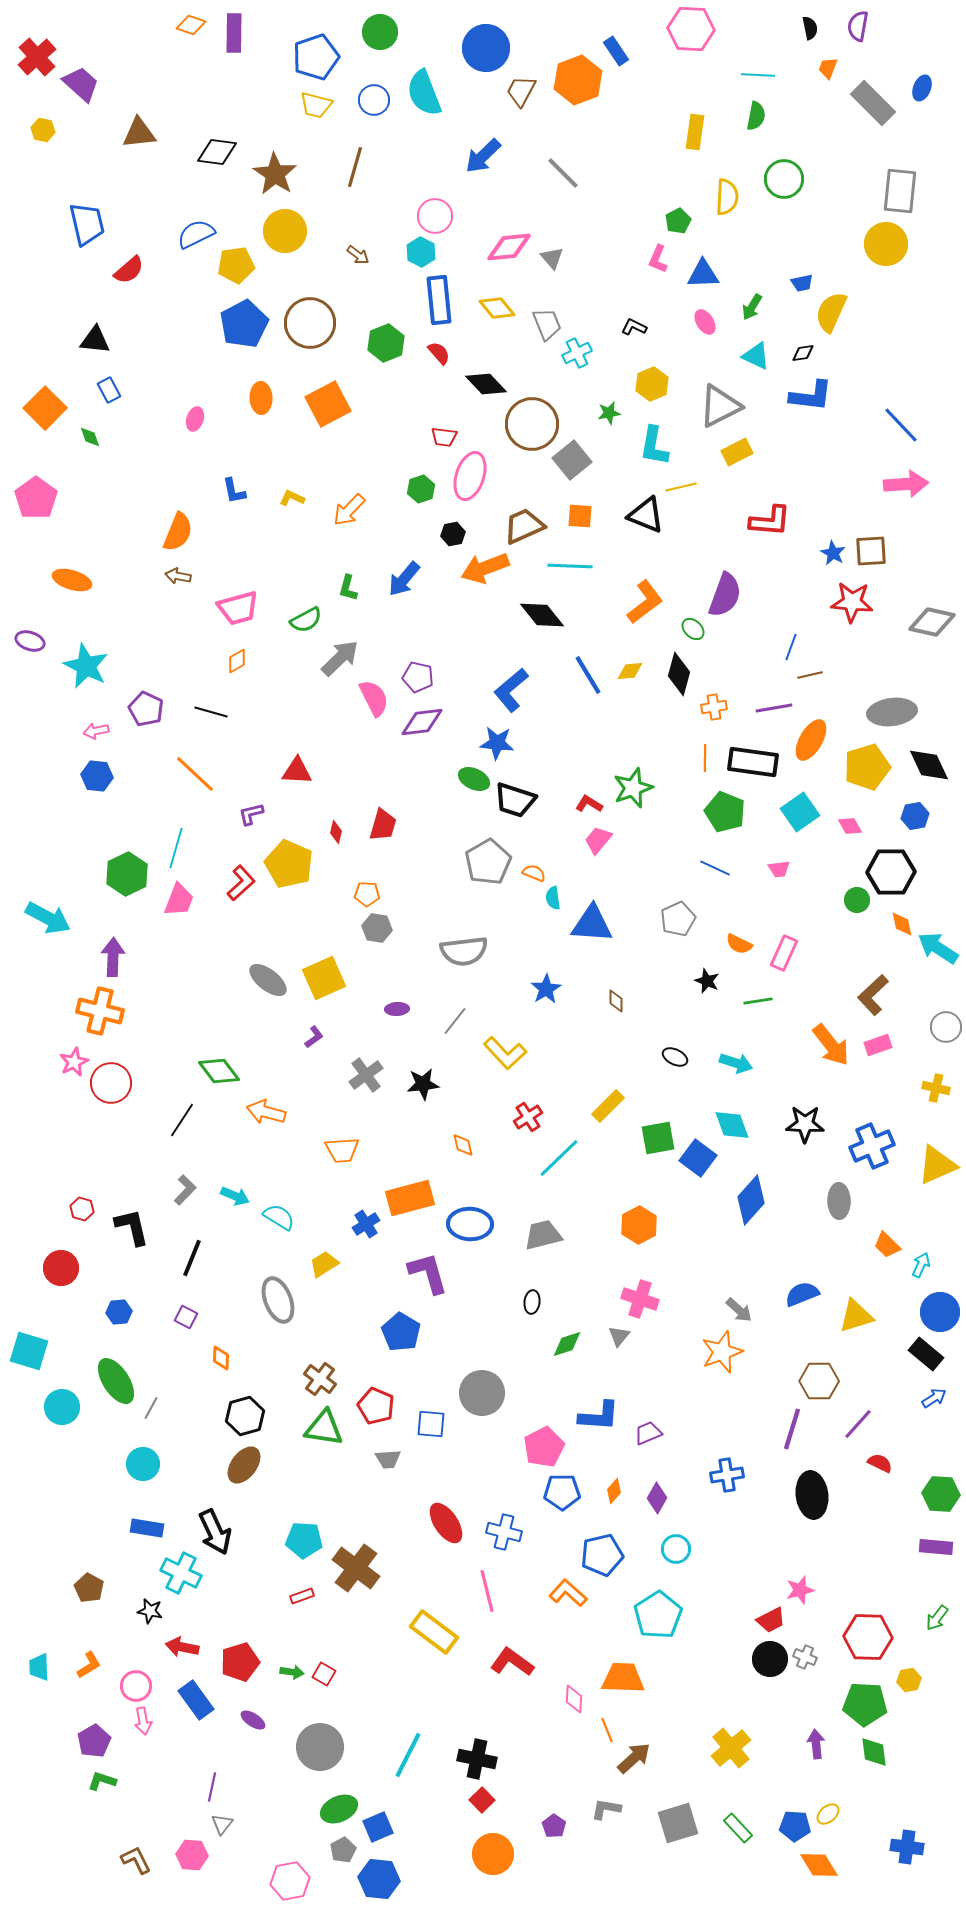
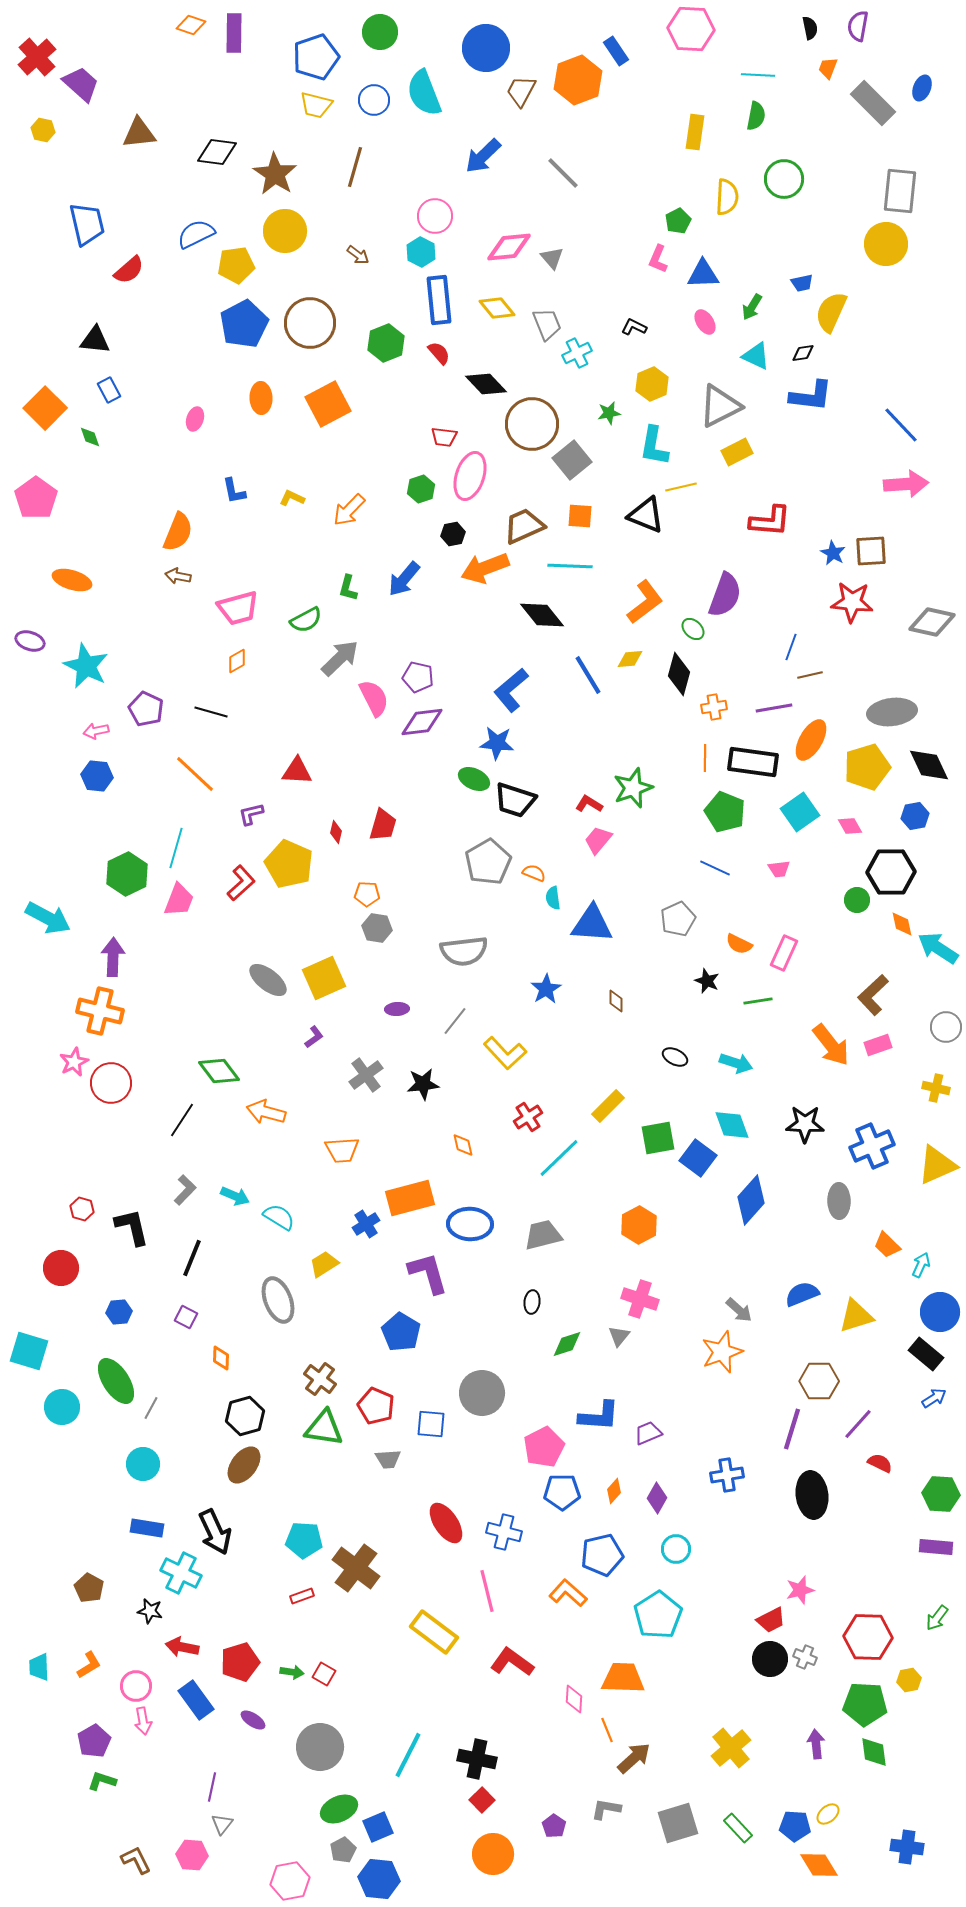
yellow diamond at (630, 671): moved 12 px up
